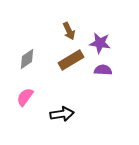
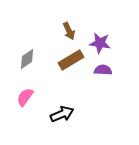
black arrow: rotated 15 degrees counterclockwise
